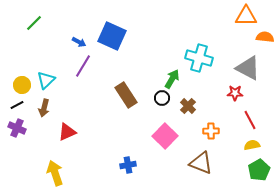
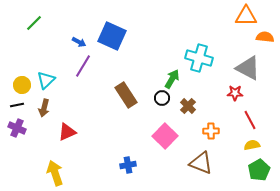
black line: rotated 16 degrees clockwise
